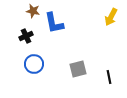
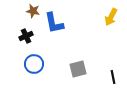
black line: moved 4 px right
